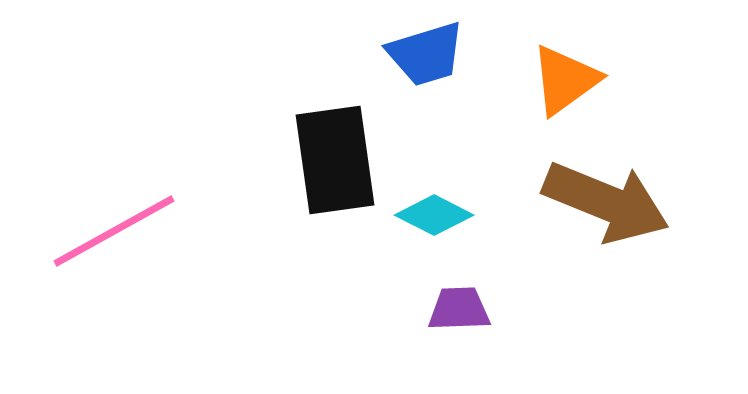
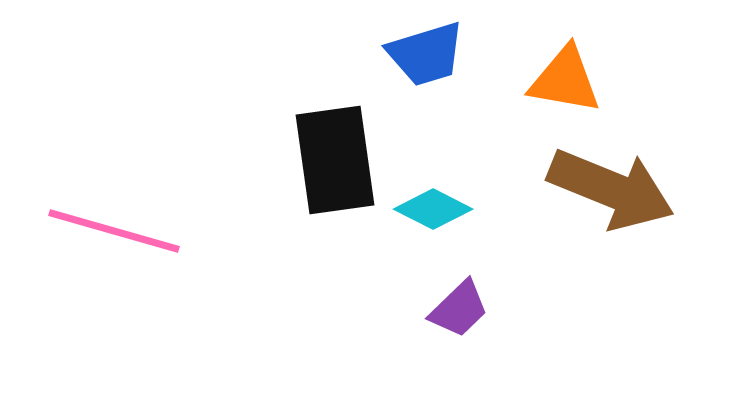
orange triangle: rotated 46 degrees clockwise
brown arrow: moved 5 px right, 13 px up
cyan diamond: moved 1 px left, 6 px up
pink line: rotated 45 degrees clockwise
purple trapezoid: rotated 138 degrees clockwise
